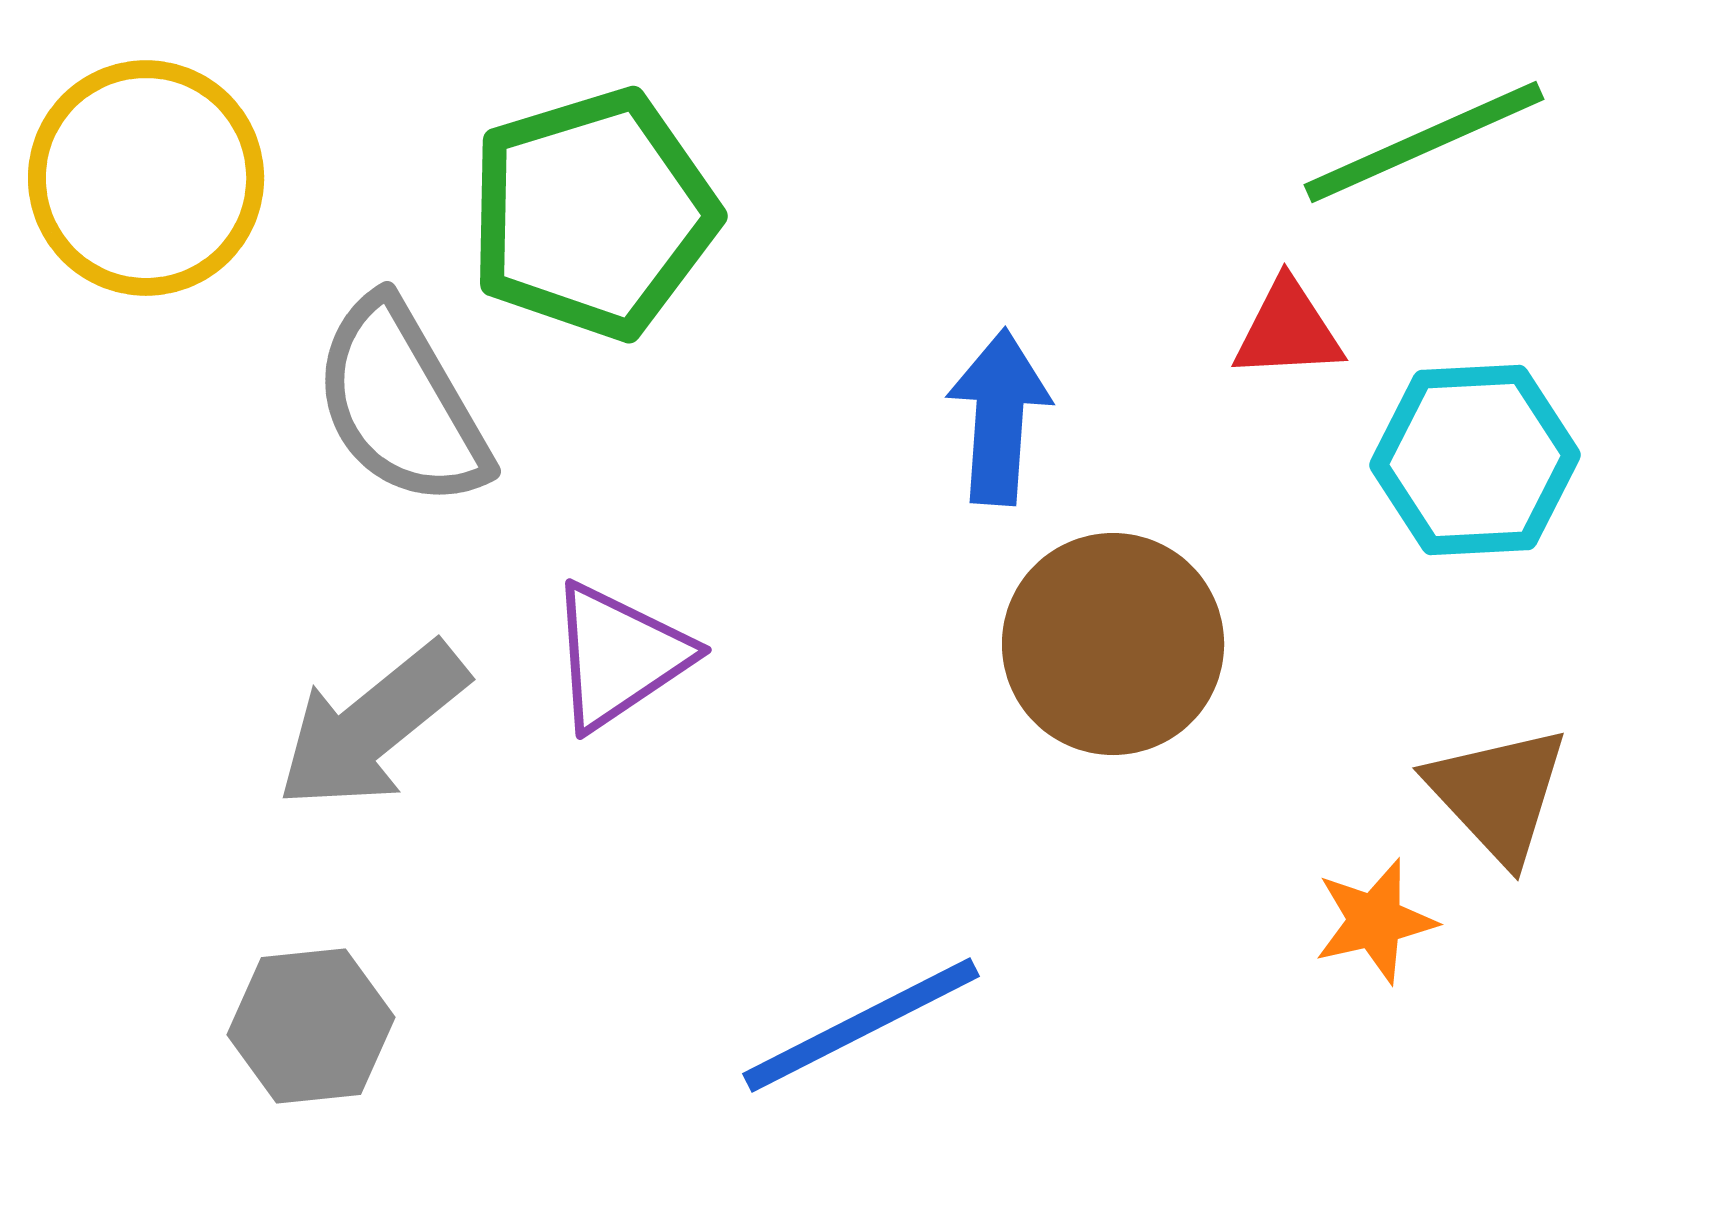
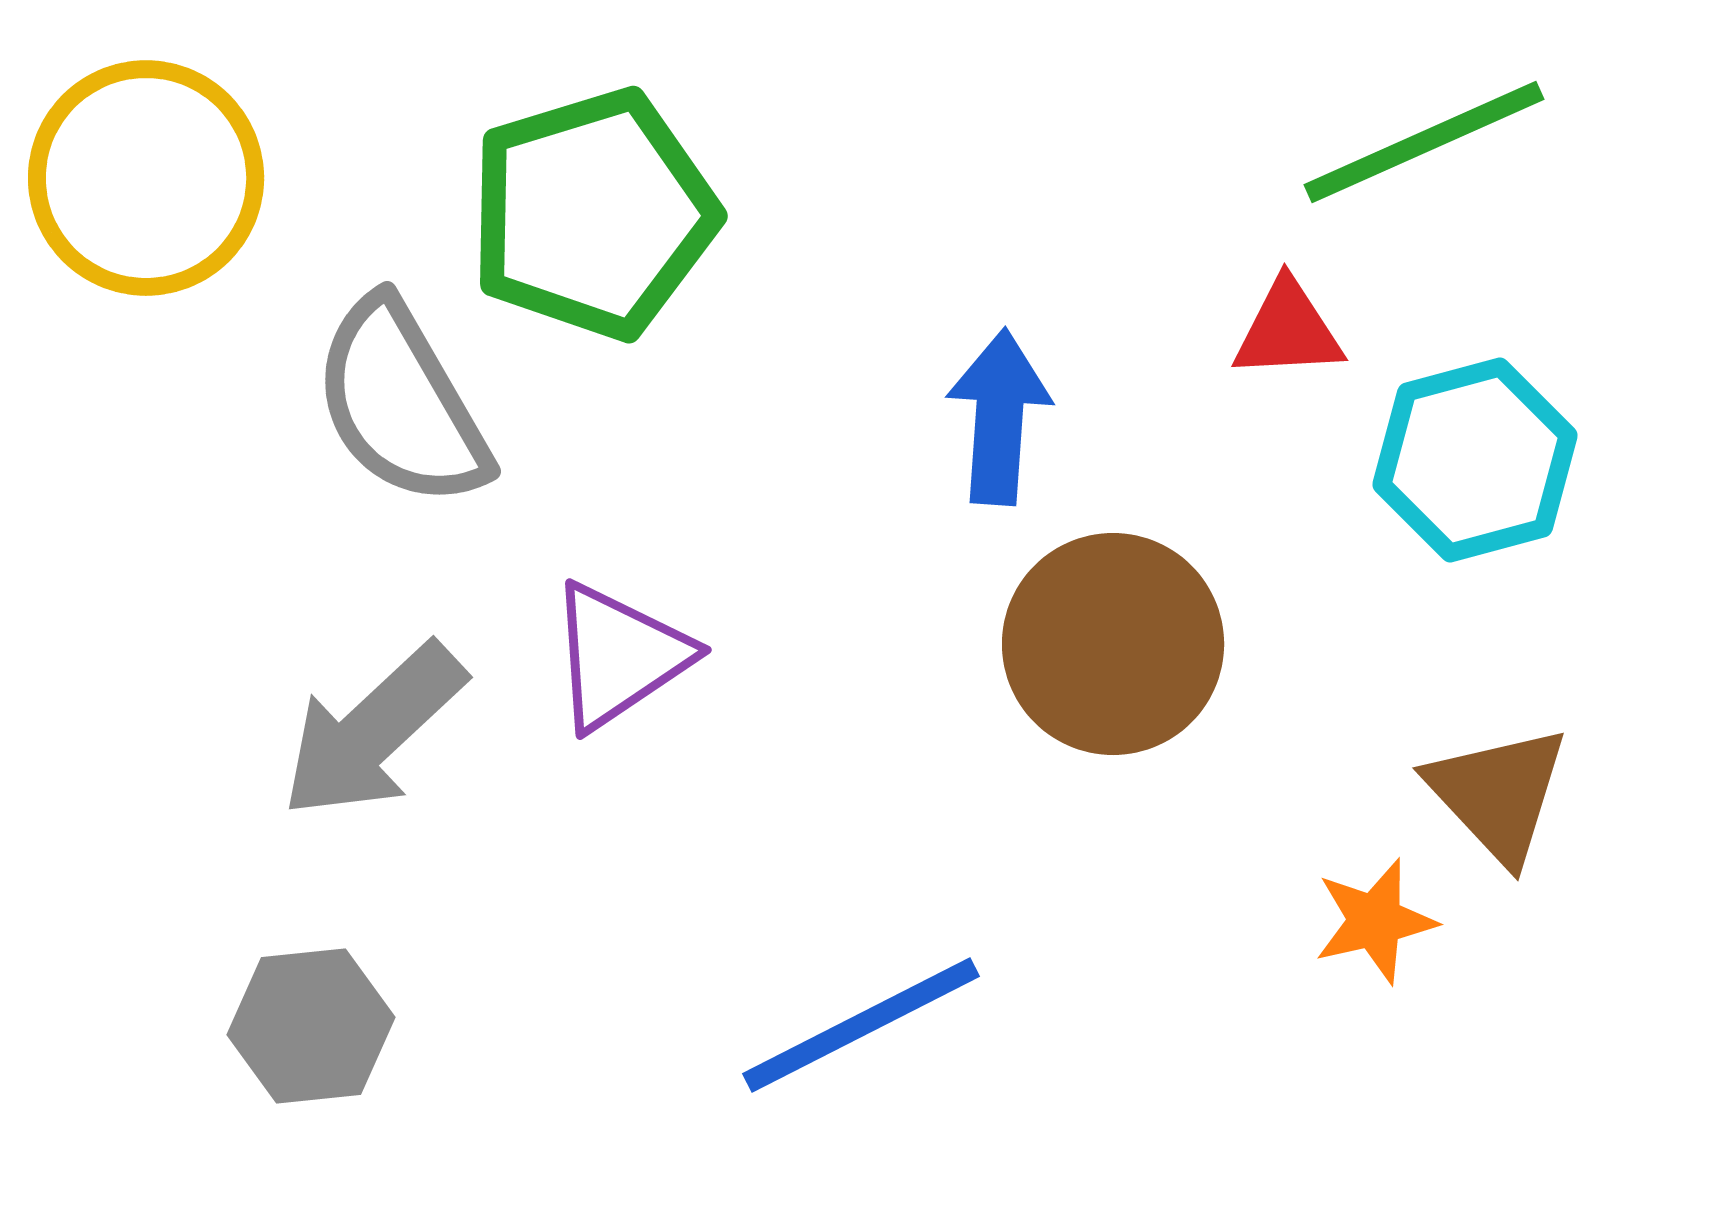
cyan hexagon: rotated 12 degrees counterclockwise
gray arrow: moved 1 px right, 5 px down; rotated 4 degrees counterclockwise
